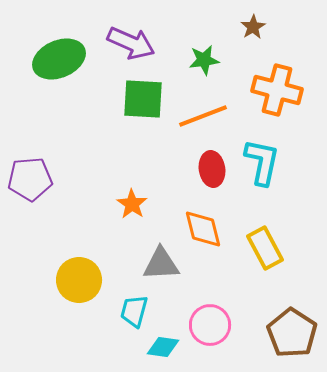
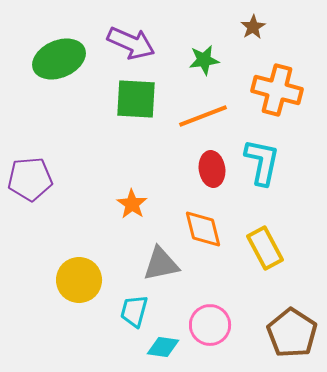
green square: moved 7 px left
gray triangle: rotated 9 degrees counterclockwise
